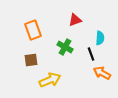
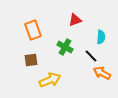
cyan semicircle: moved 1 px right, 1 px up
black line: moved 2 px down; rotated 24 degrees counterclockwise
